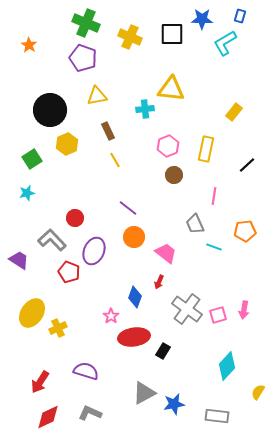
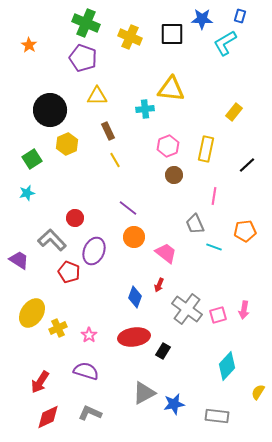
yellow triangle at (97, 96): rotated 10 degrees clockwise
red arrow at (159, 282): moved 3 px down
pink star at (111, 316): moved 22 px left, 19 px down
